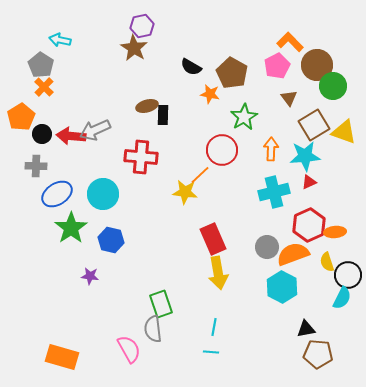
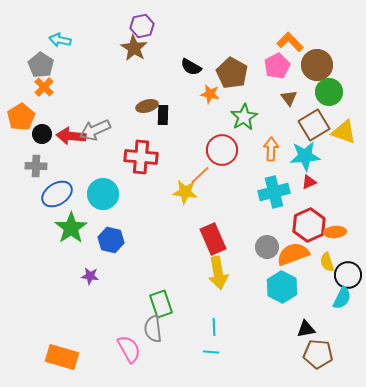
green circle at (333, 86): moved 4 px left, 6 px down
cyan line at (214, 327): rotated 12 degrees counterclockwise
